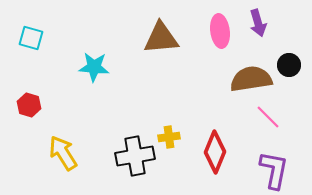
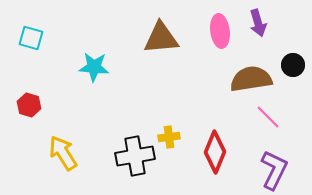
black circle: moved 4 px right
purple L-shape: rotated 15 degrees clockwise
